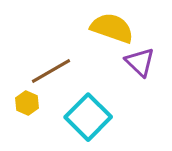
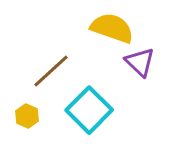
brown line: rotated 12 degrees counterclockwise
yellow hexagon: moved 13 px down
cyan square: moved 1 px right, 7 px up
